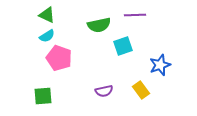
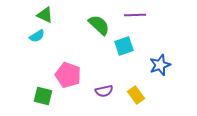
green triangle: moved 2 px left
green semicircle: rotated 125 degrees counterclockwise
cyan semicircle: moved 10 px left
cyan square: moved 1 px right
pink pentagon: moved 9 px right, 17 px down
yellow rectangle: moved 5 px left, 5 px down
green square: rotated 18 degrees clockwise
